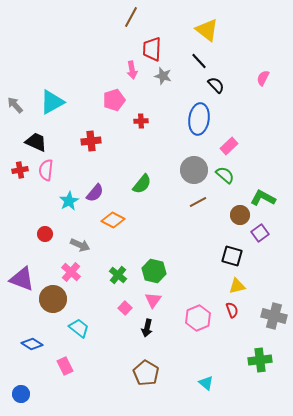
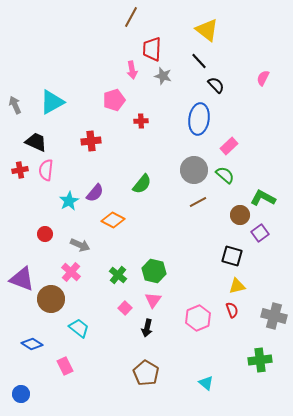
gray arrow at (15, 105): rotated 18 degrees clockwise
brown circle at (53, 299): moved 2 px left
